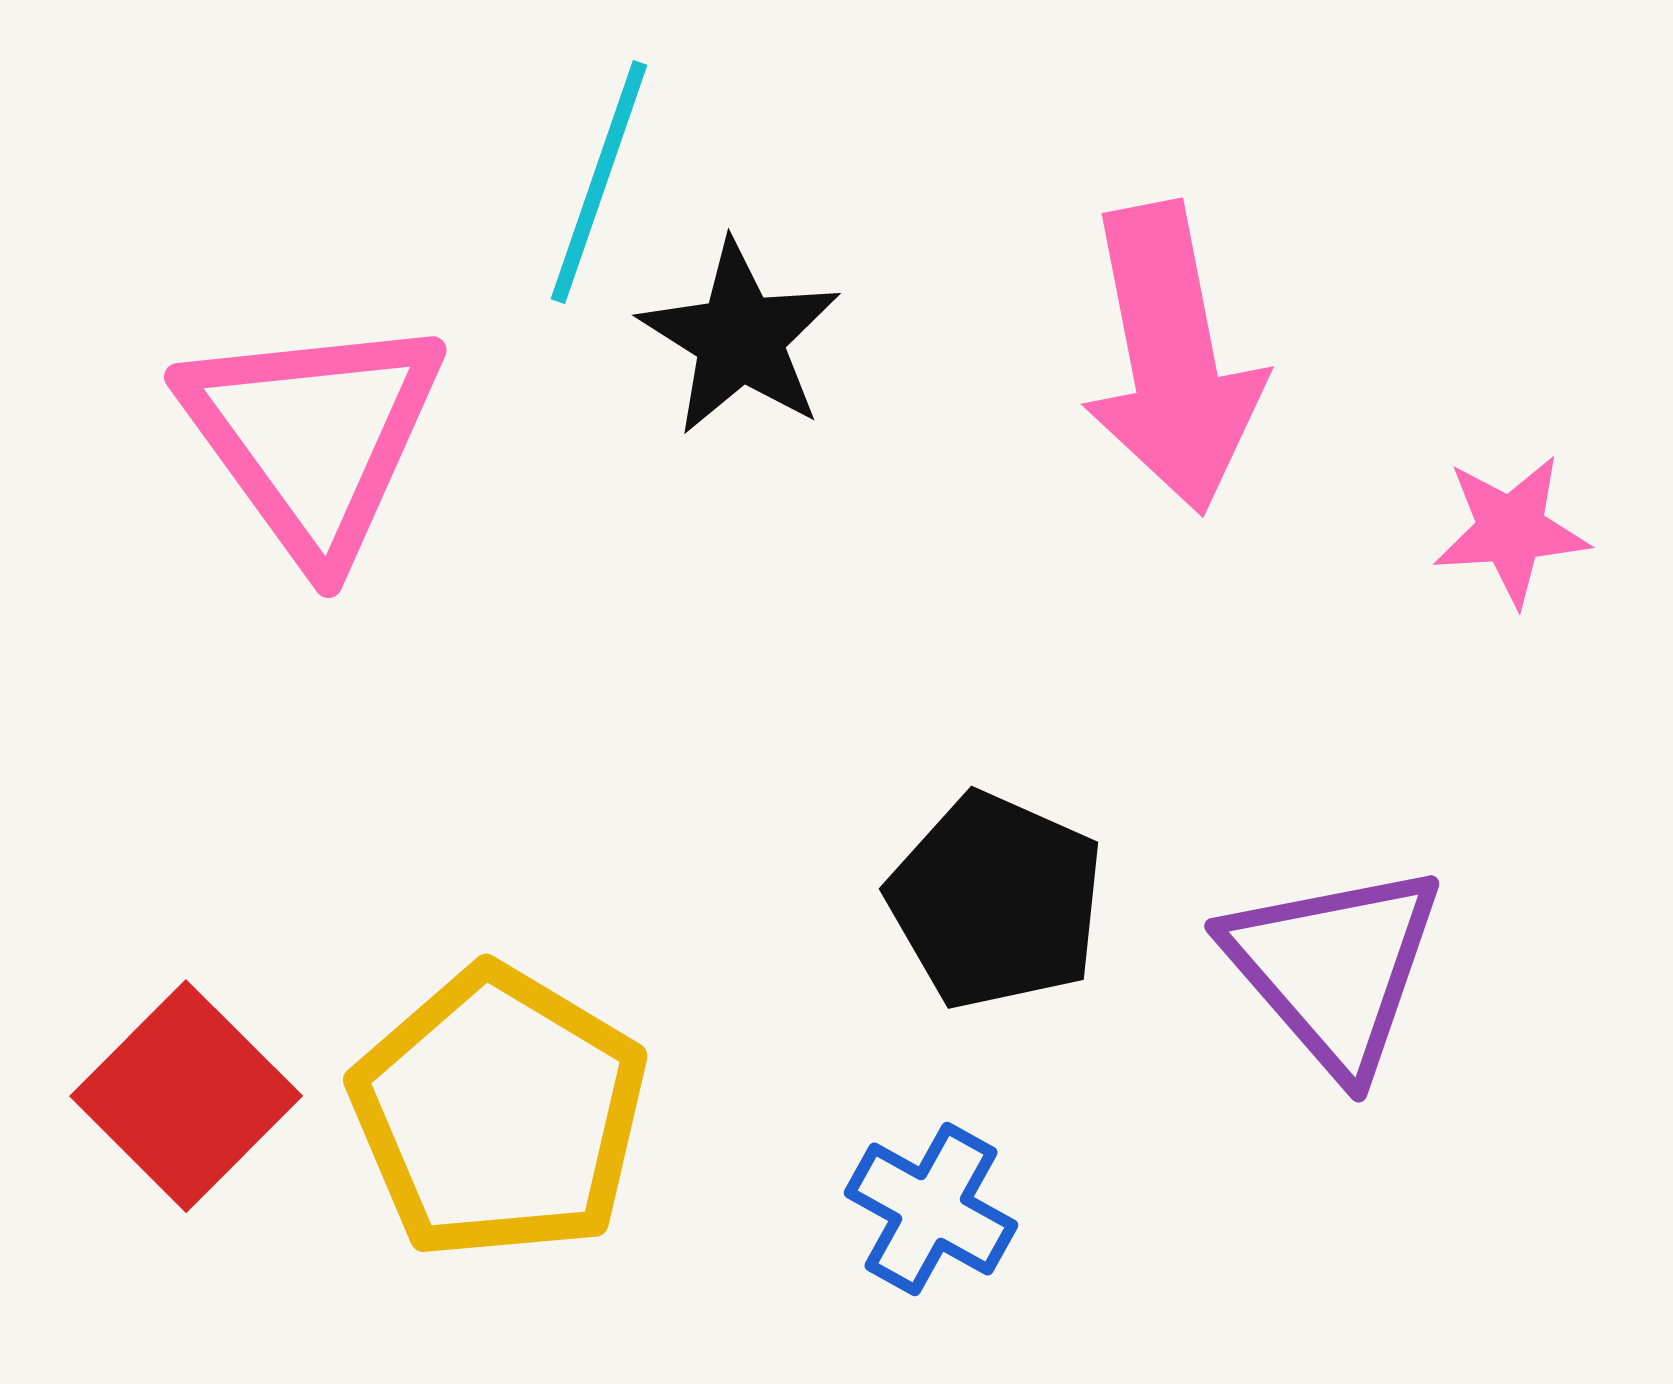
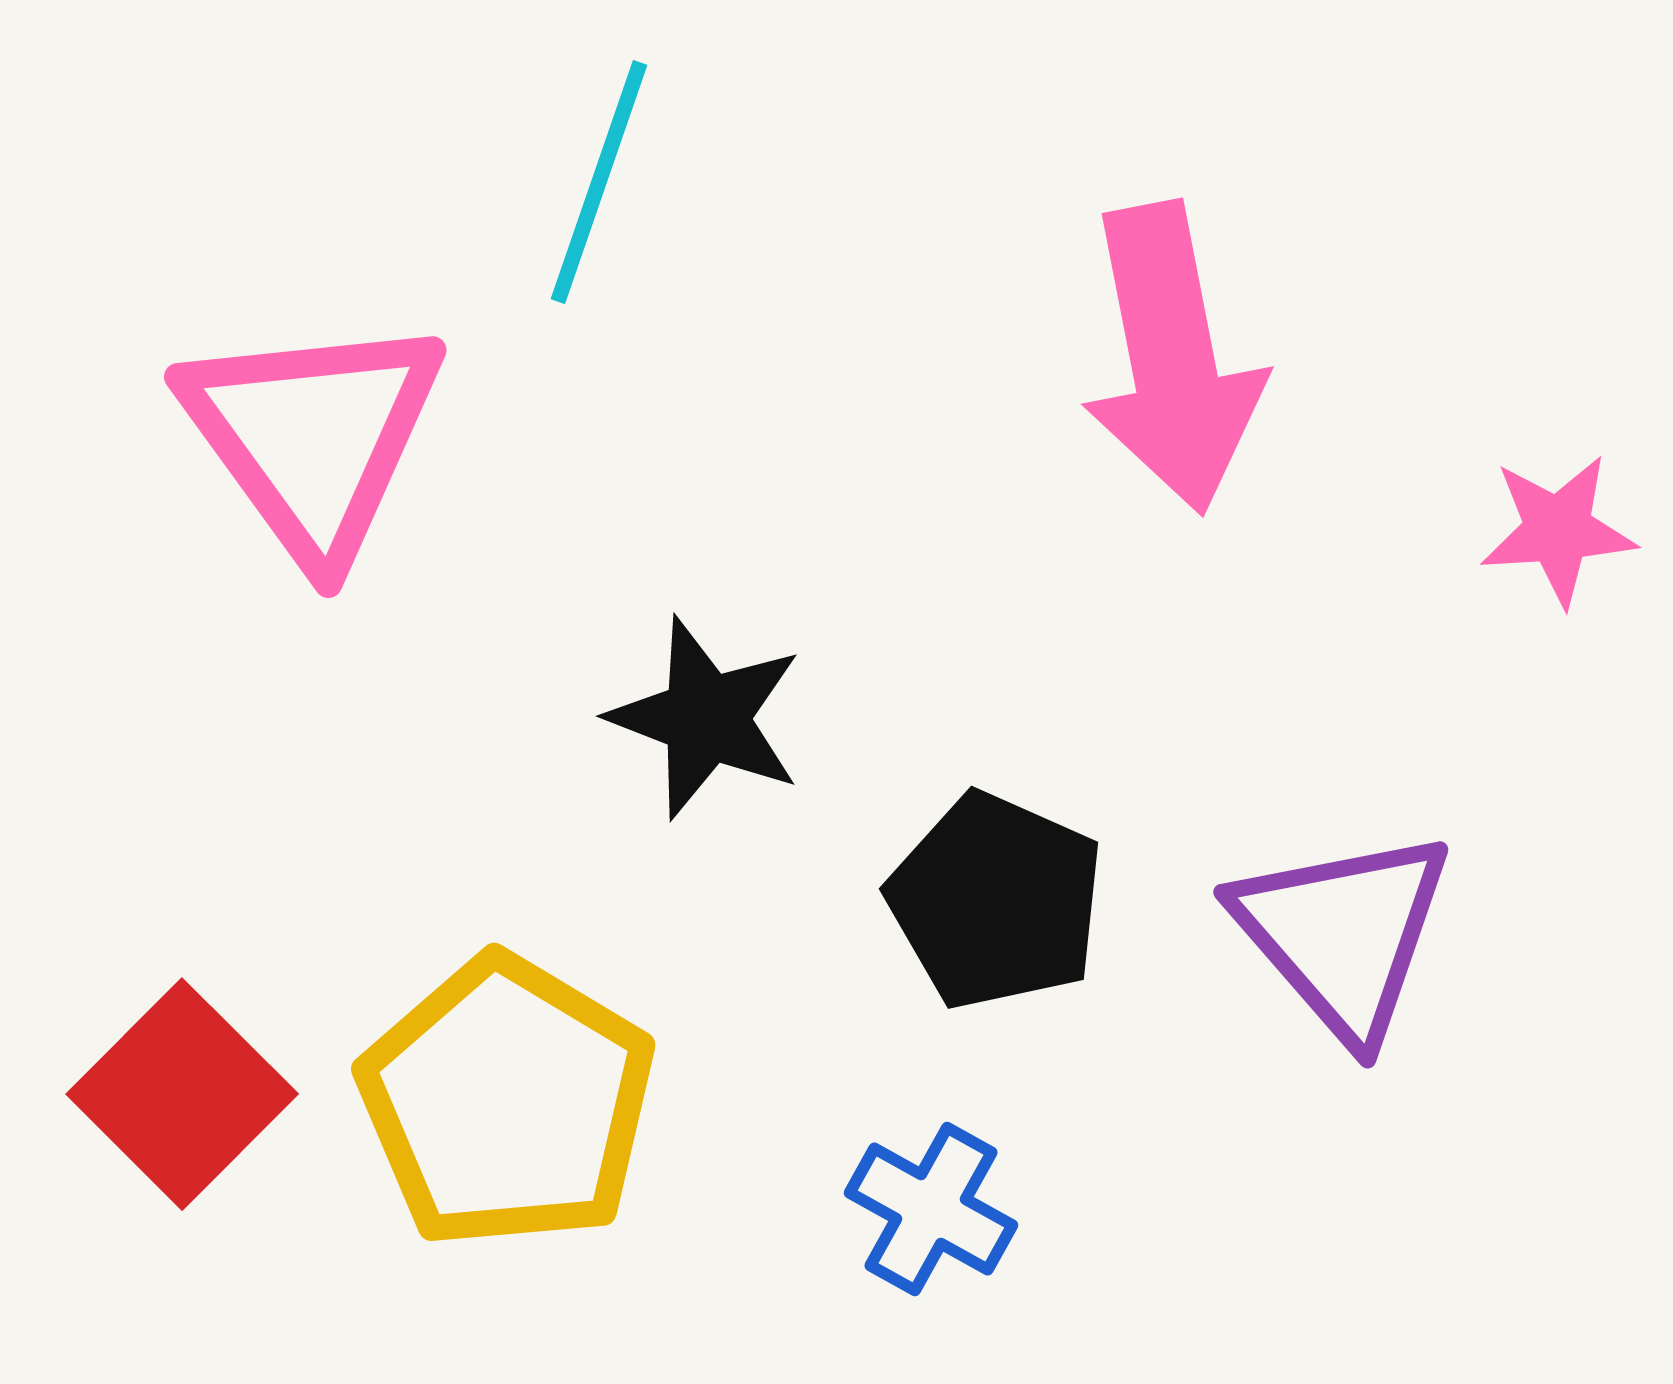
black star: moved 34 px left, 380 px down; rotated 11 degrees counterclockwise
pink star: moved 47 px right
purple triangle: moved 9 px right, 34 px up
red square: moved 4 px left, 2 px up
yellow pentagon: moved 8 px right, 11 px up
